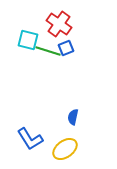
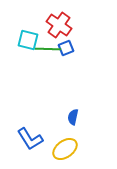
red cross: moved 1 px down
green line: moved 2 px up; rotated 15 degrees counterclockwise
